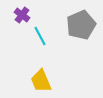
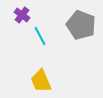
gray pentagon: rotated 28 degrees counterclockwise
